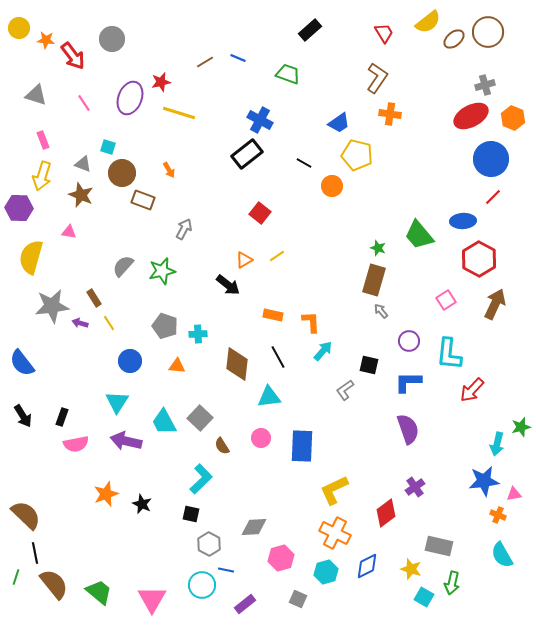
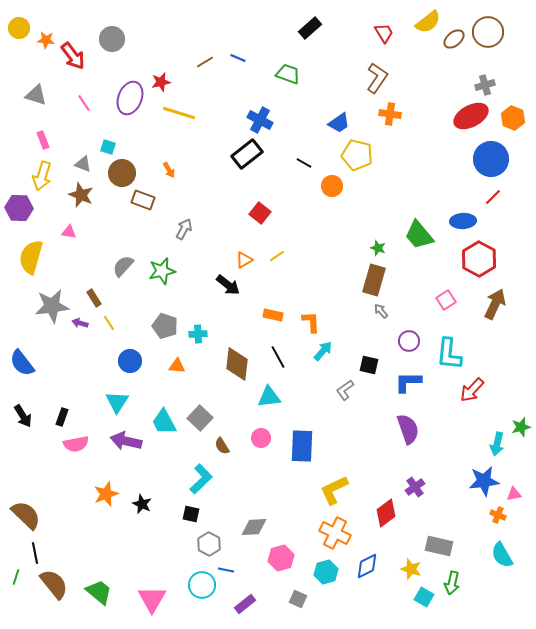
black rectangle at (310, 30): moved 2 px up
